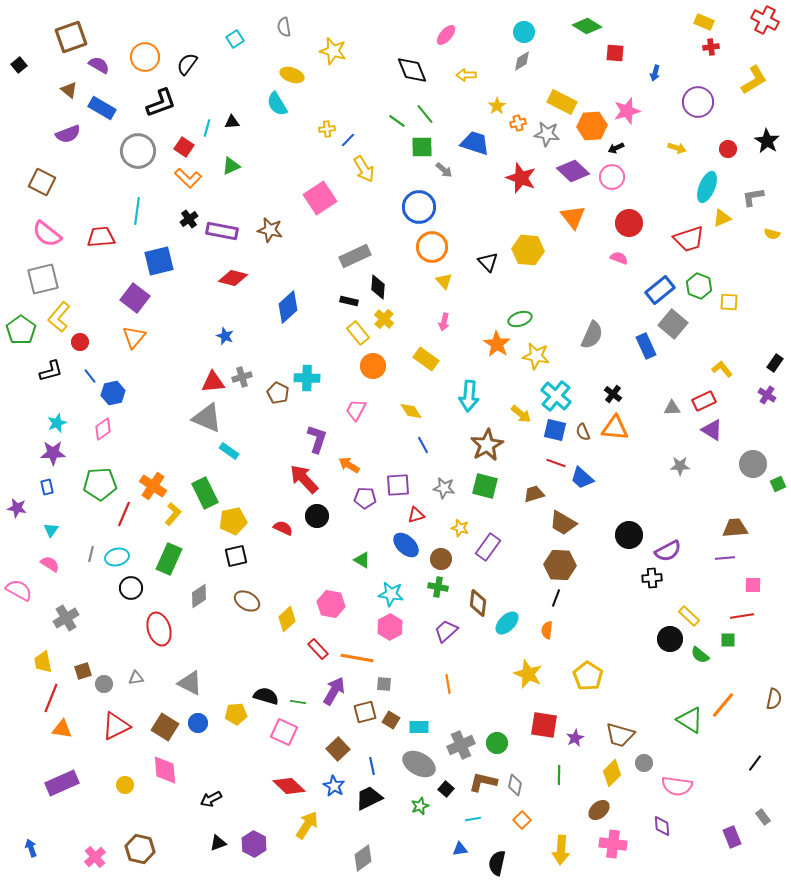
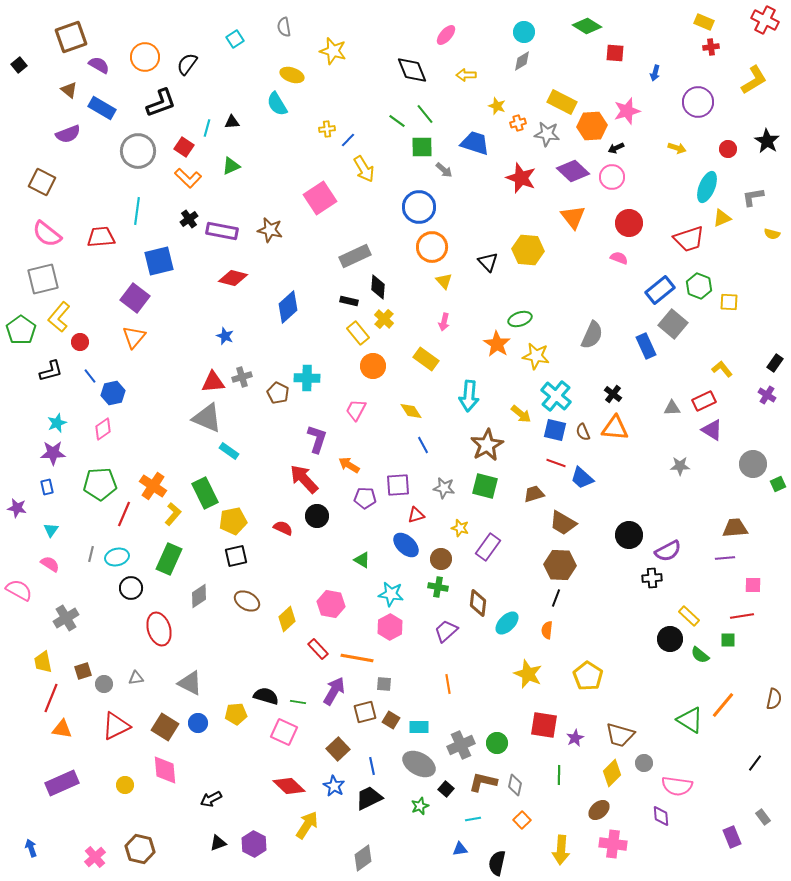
yellow star at (497, 106): rotated 18 degrees counterclockwise
purple diamond at (662, 826): moved 1 px left, 10 px up
